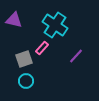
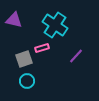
pink rectangle: rotated 32 degrees clockwise
cyan circle: moved 1 px right
